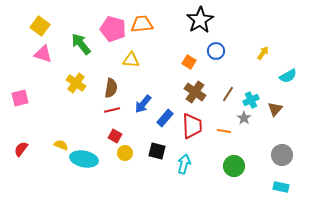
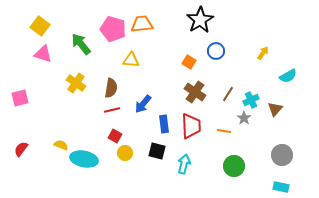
blue rectangle: moved 1 px left, 6 px down; rotated 48 degrees counterclockwise
red trapezoid: moved 1 px left
